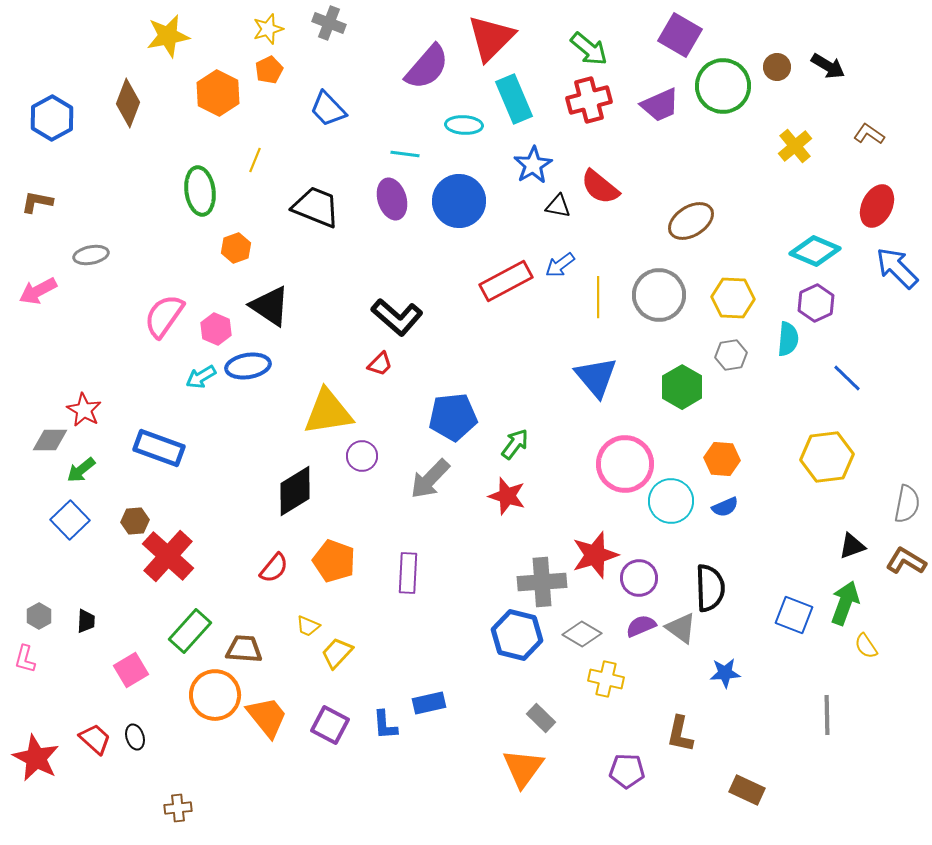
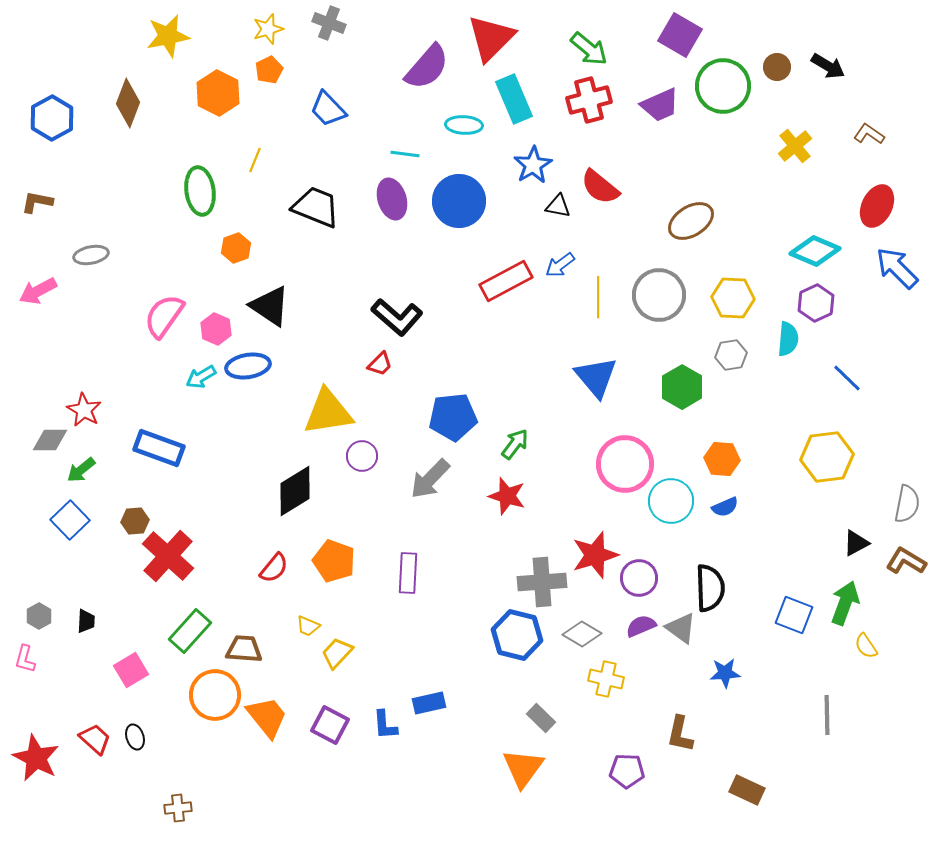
black triangle at (852, 546): moved 4 px right, 3 px up; rotated 8 degrees counterclockwise
